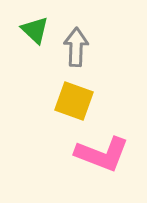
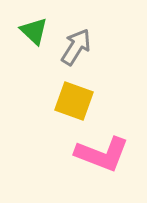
green triangle: moved 1 px left, 1 px down
gray arrow: rotated 30 degrees clockwise
